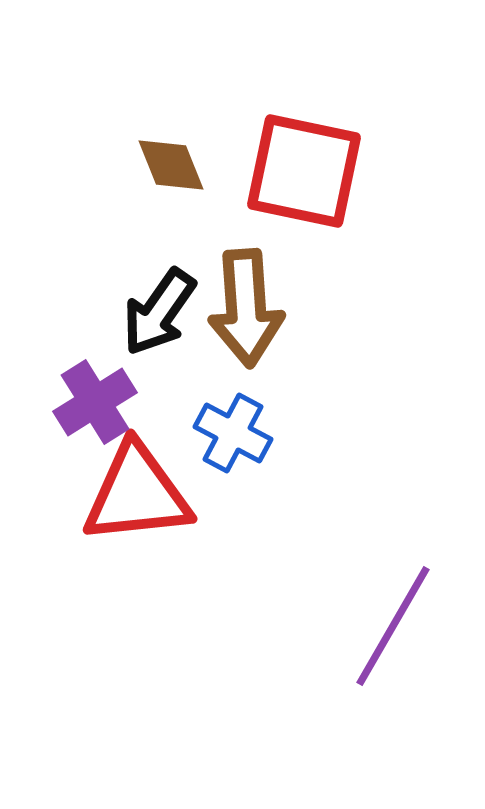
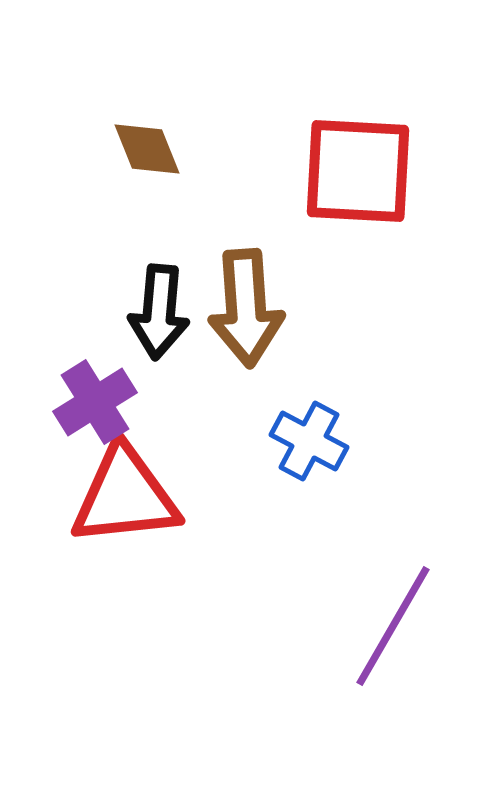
brown diamond: moved 24 px left, 16 px up
red square: moved 54 px right; rotated 9 degrees counterclockwise
black arrow: rotated 30 degrees counterclockwise
blue cross: moved 76 px right, 8 px down
red triangle: moved 12 px left, 2 px down
